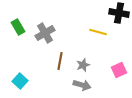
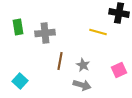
green rectangle: rotated 21 degrees clockwise
gray cross: rotated 24 degrees clockwise
gray star: rotated 24 degrees counterclockwise
